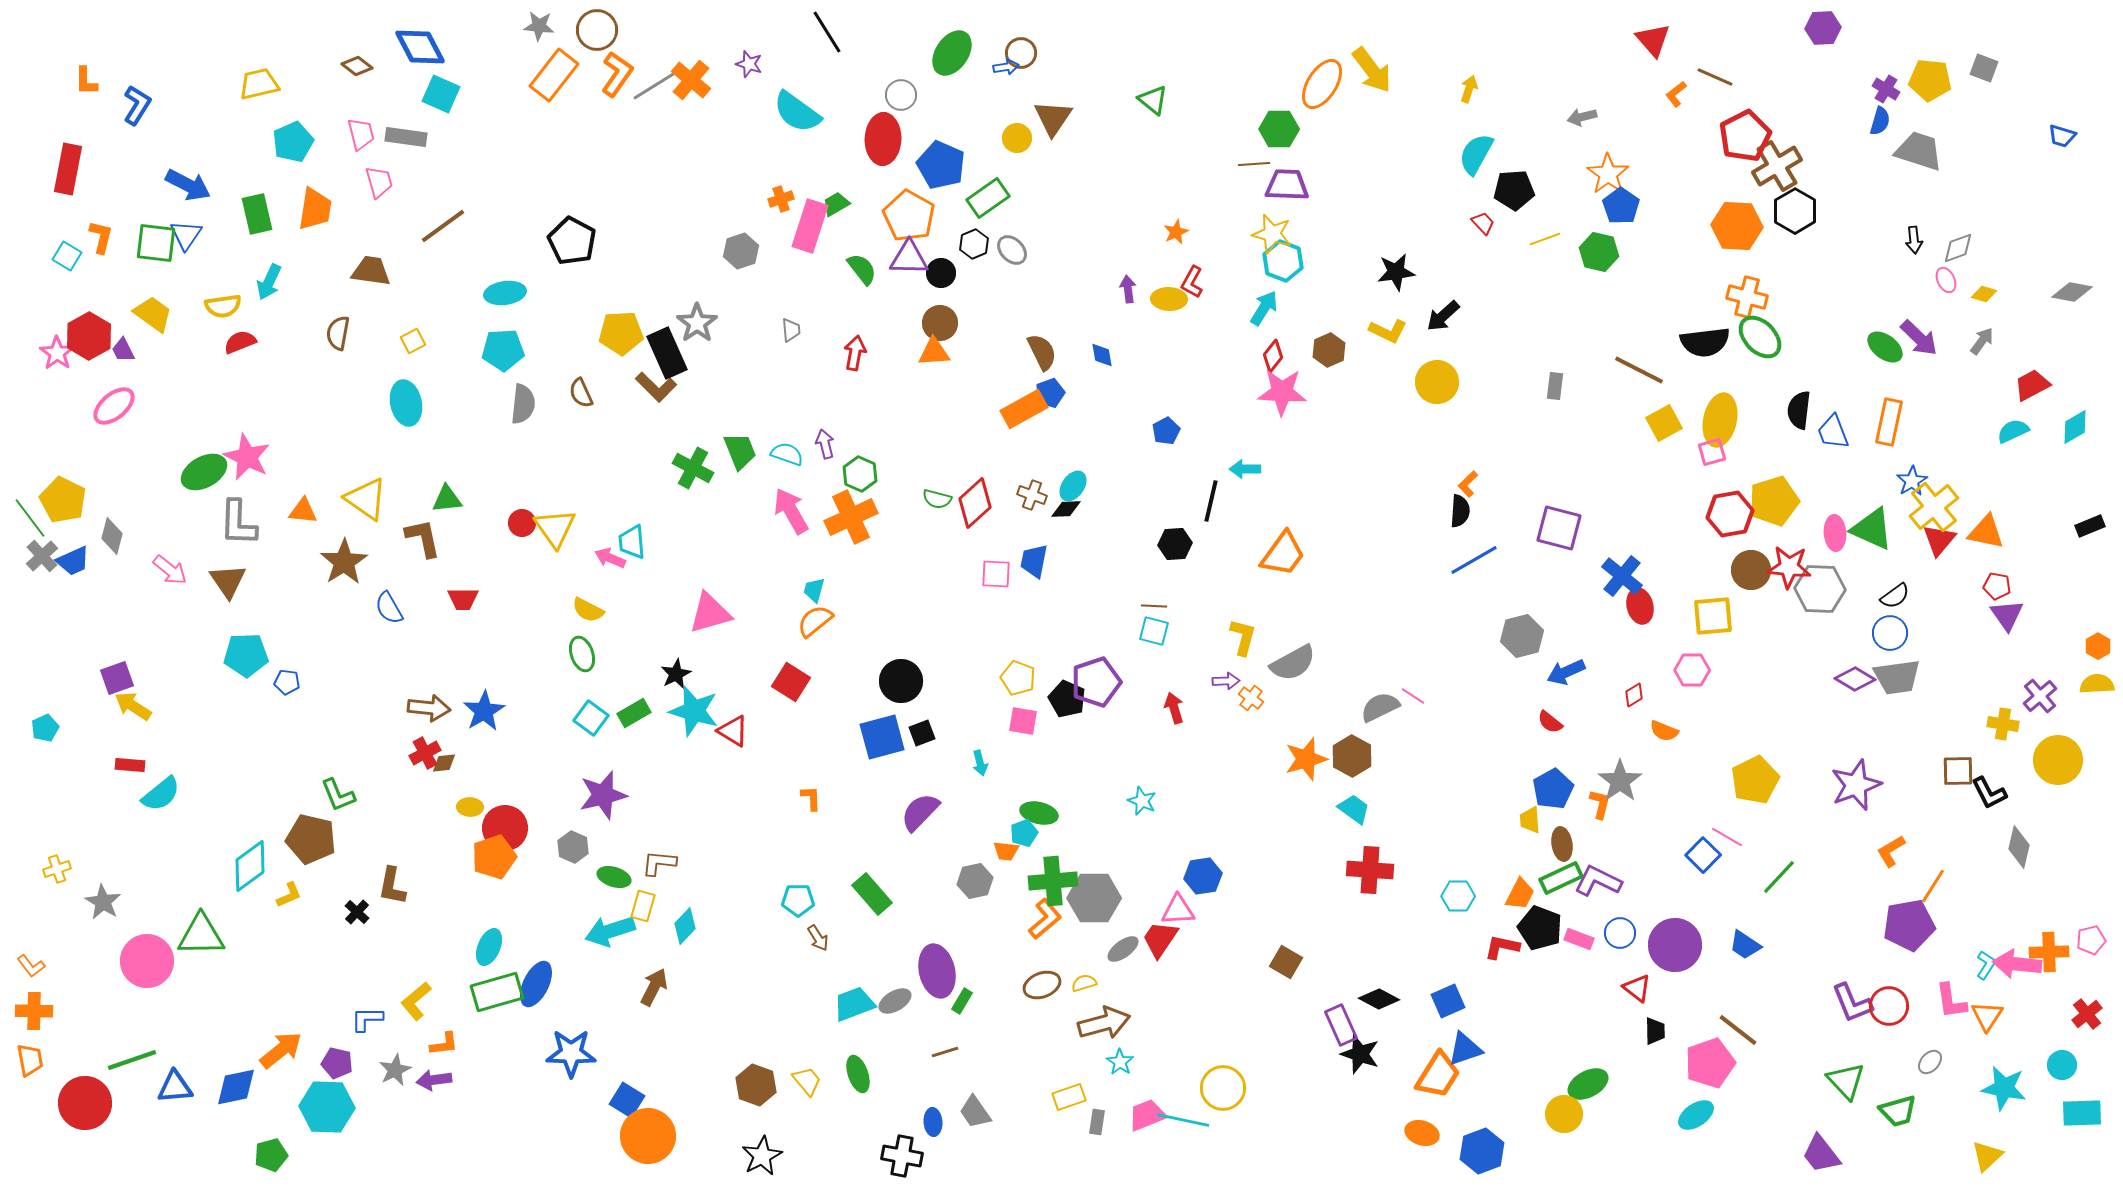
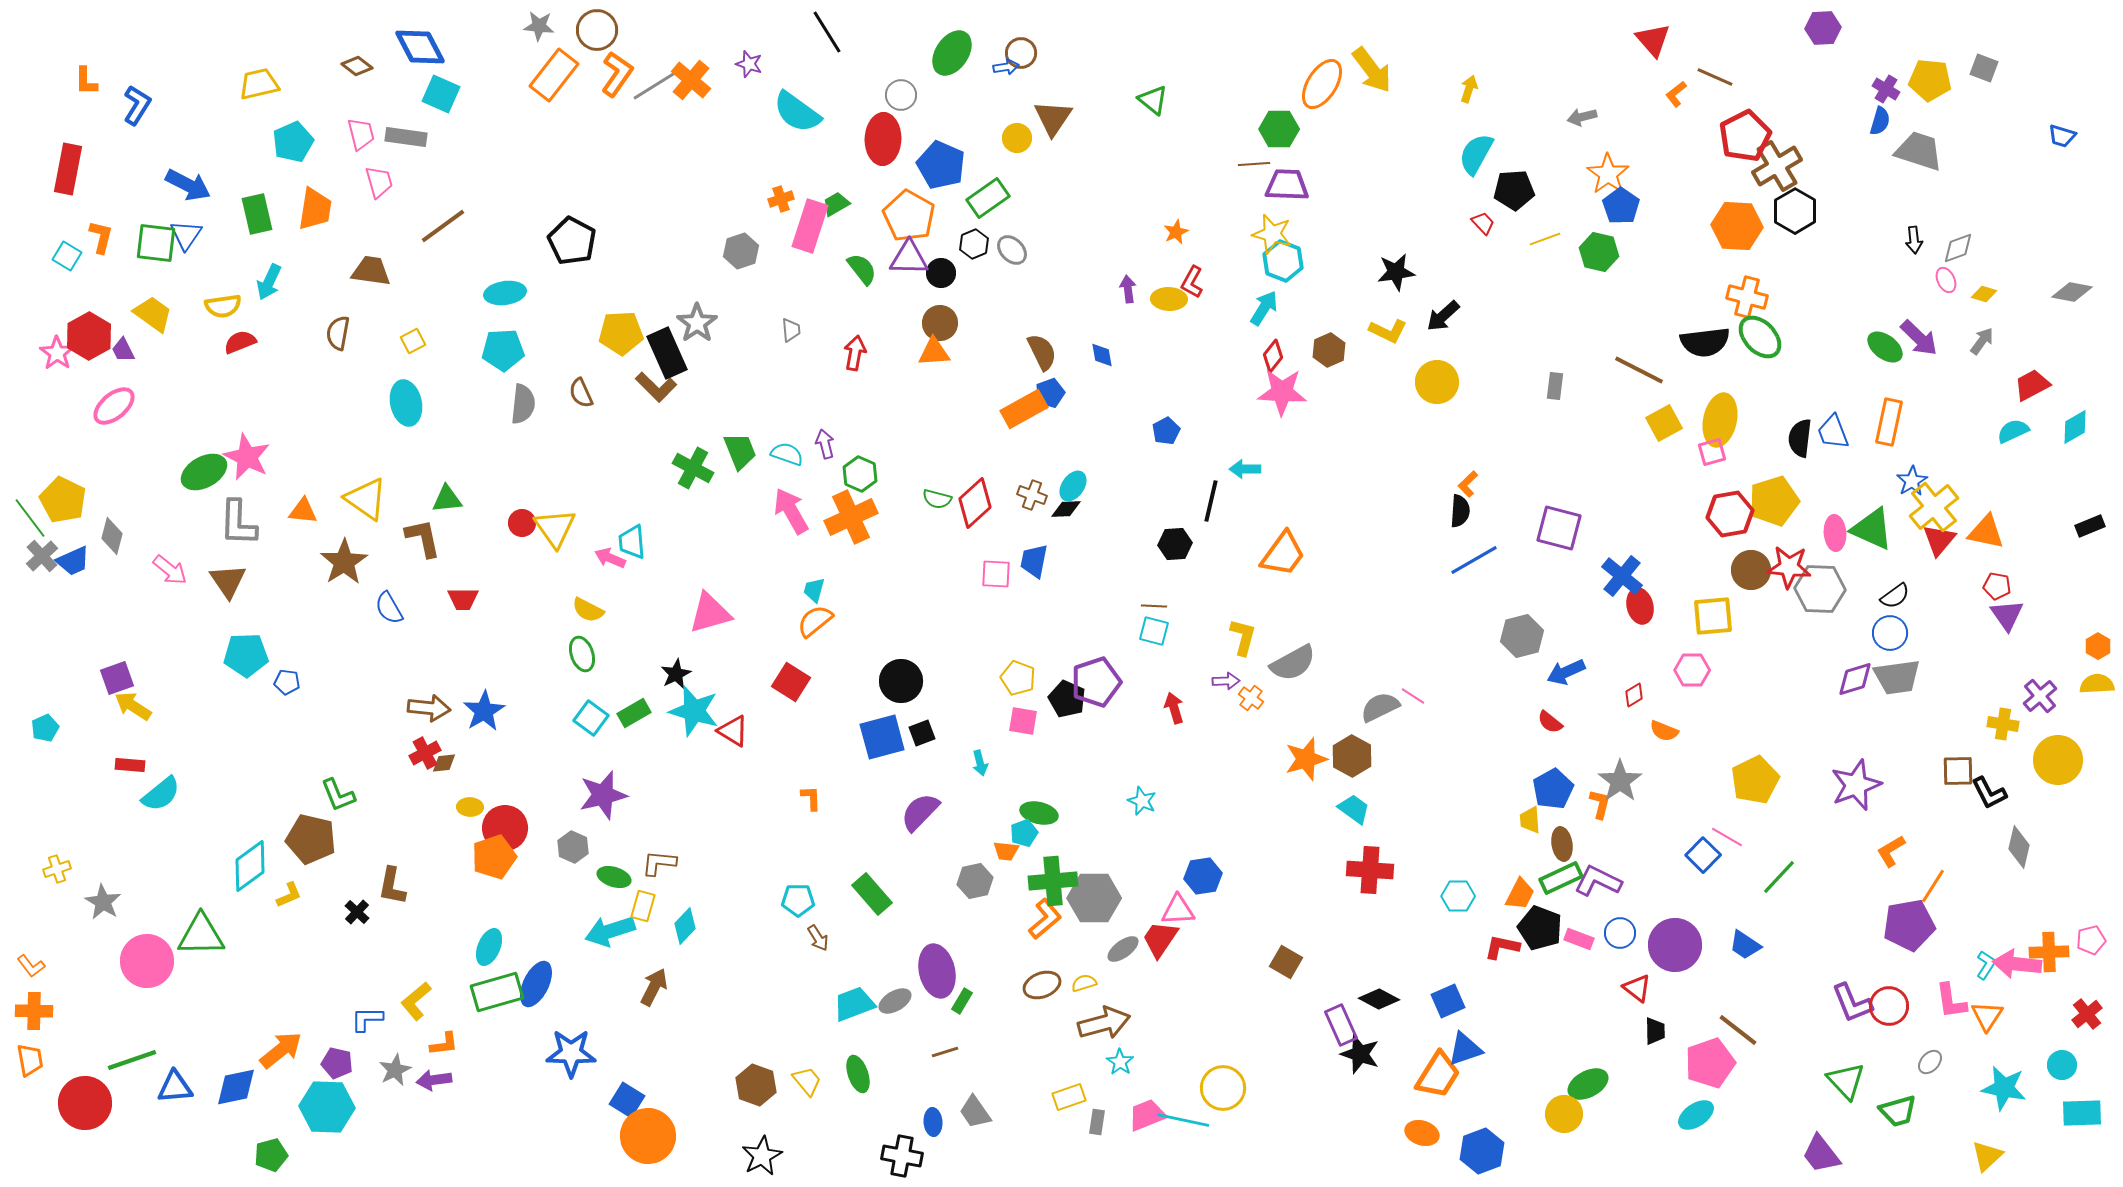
black semicircle at (1799, 410): moved 1 px right, 28 px down
purple diamond at (1855, 679): rotated 48 degrees counterclockwise
